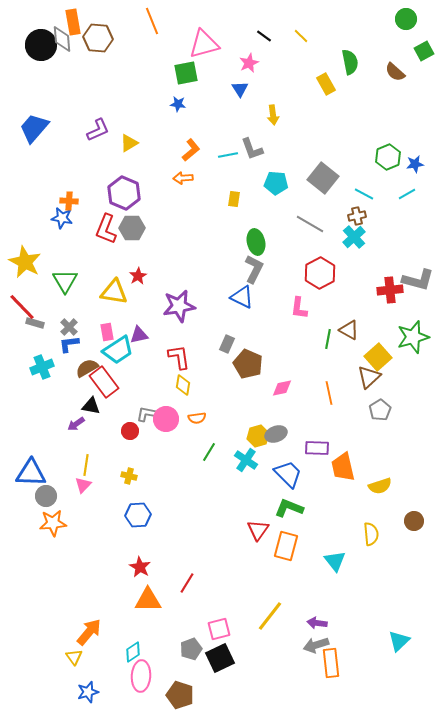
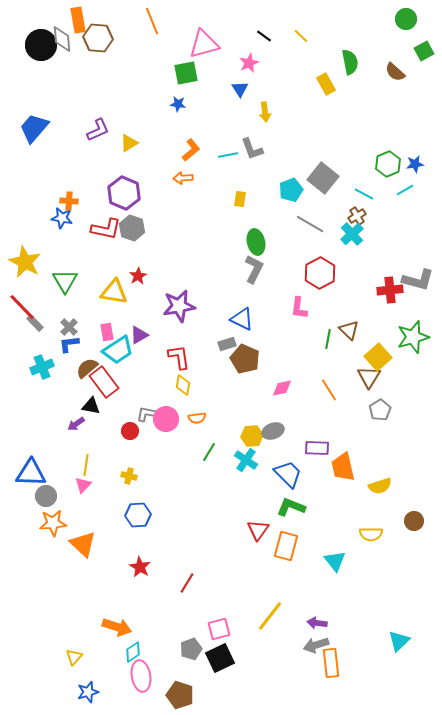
orange rectangle at (73, 22): moved 5 px right, 2 px up
yellow arrow at (273, 115): moved 8 px left, 3 px up
green hexagon at (388, 157): moved 7 px down
cyan pentagon at (276, 183): moved 15 px right, 7 px down; rotated 25 degrees counterclockwise
cyan line at (407, 194): moved 2 px left, 4 px up
yellow rectangle at (234, 199): moved 6 px right
brown cross at (357, 216): rotated 18 degrees counterclockwise
gray hexagon at (132, 228): rotated 20 degrees clockwise
red L-shape at (106, 229): rotated 100 degrees counterclockwise
cyan cross at (354, 237): moved 2 px left, 3 px up
blue triangle at (242, 297): moved 22 px down
gray rectangle at (35, 323): rotated 30 degrees clockwise
brown triangle at (349, 330): rotated 15 degrees clockwise
purple triangle at (139, 335): rotated 18 degrees counterclockwise
gray rectangle at (227, 344): rotated 48 degrees clockwise
brown pentagon at (248, 364): moved 3 px left, 5 px up
brown semicircle at (87, 368): rotated 10 degrees counterclockwise
brown triangle at (369, 377): rotated 15 degrees counterclockwise
orange line at (329, 393): moved 3 px up; rotated 20 degrees counterclockwise
gray ellipse at (276, 434): moved 3 px left, 3 px up
yellow hexagon at (258, 436): moved 6 px left; rotated 10 degrees clockwise
green L-shape at (289, 508): moved 2 px right, 1 px up
yellow semicircle at (371, 534): rotated 95 degrees clockwise
orange triangle at (148, 600): moved 65 px left, 56 px up; rotated 44 degrees clockwise
orange arrow at (89, 632): moved 28 px right, 5 px up; rotated 68 degrees clockwise
yellow triangle at (74, 657): rotated 18 degrees clockwise
pink ellipse at (141, 676): rotated 12 degrees counterclockwise
